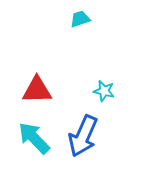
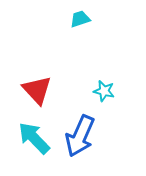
red triangle: rotated 48 degrees clockwise
blue arrow: moved 3 px left
